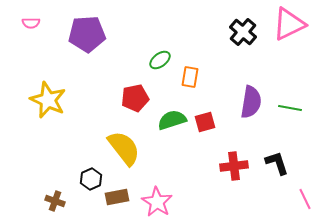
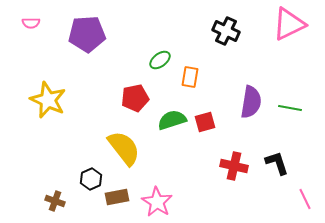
black cross: moved 17 px left, 1 px up; rotated 16 degrees counterclockwise
red cross: rotated 20 degrees clockwise
